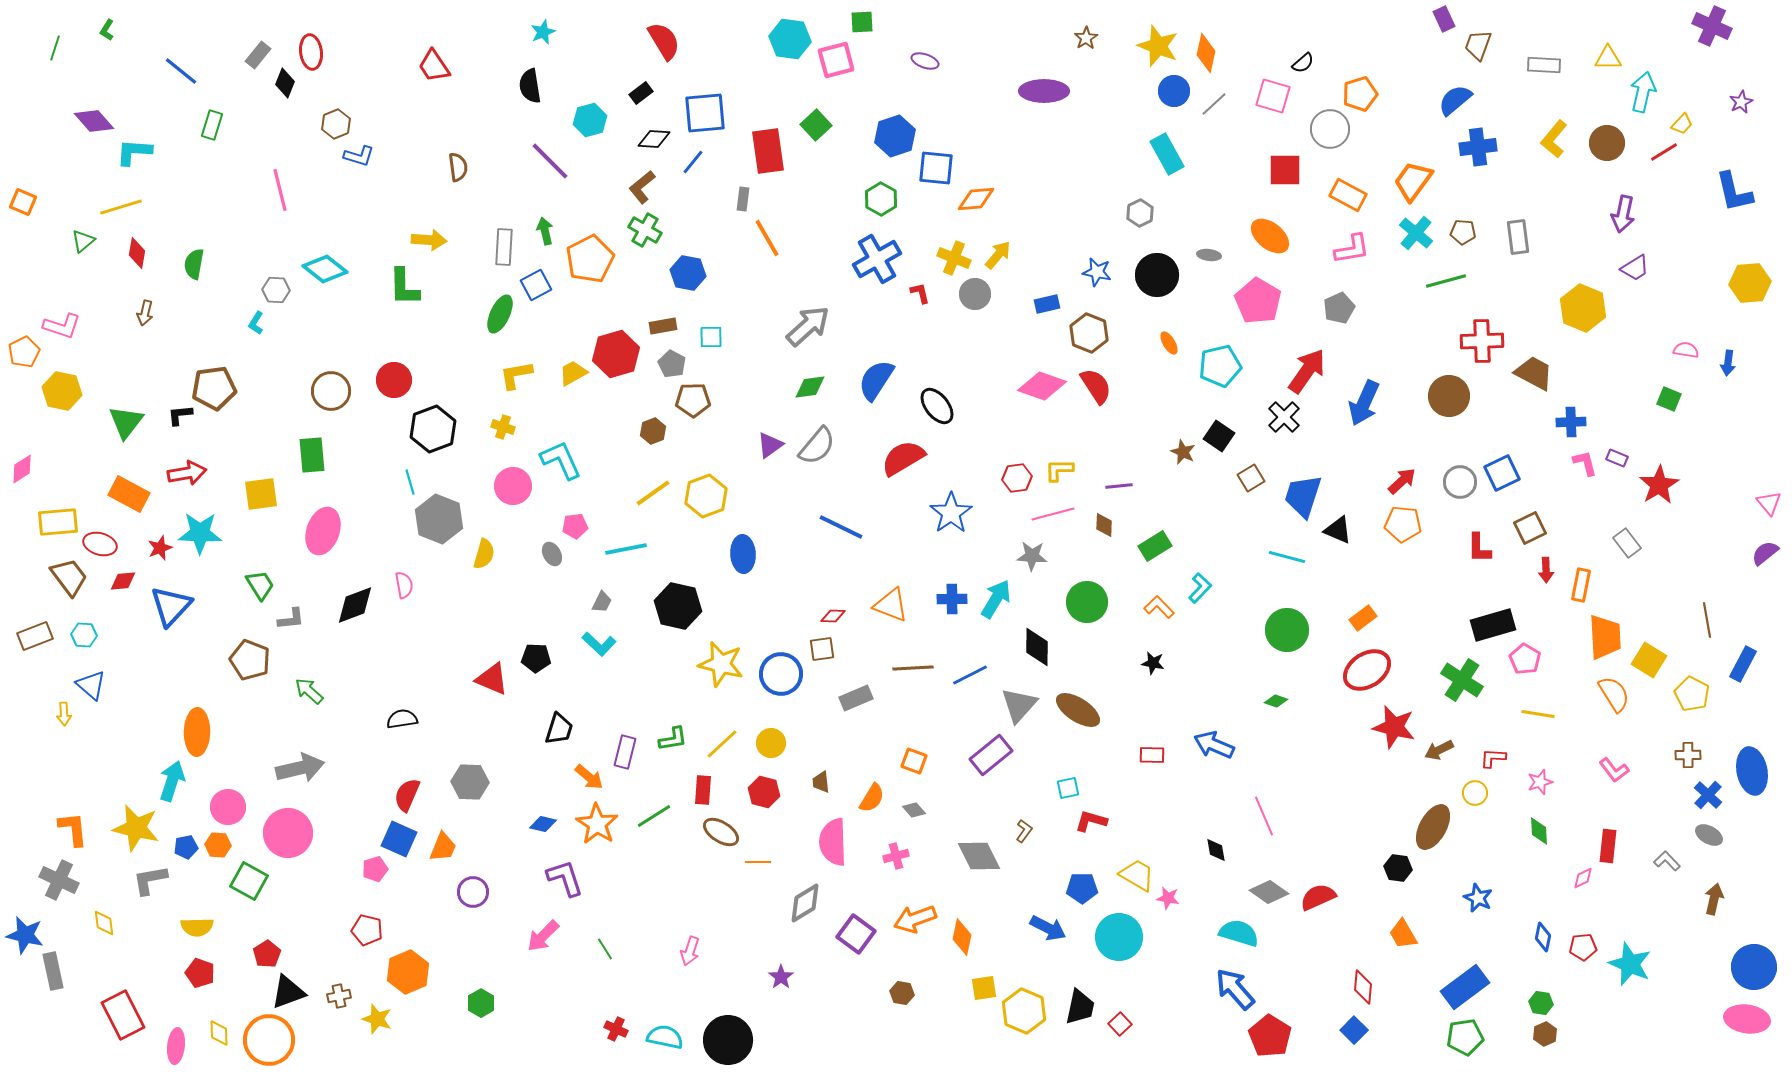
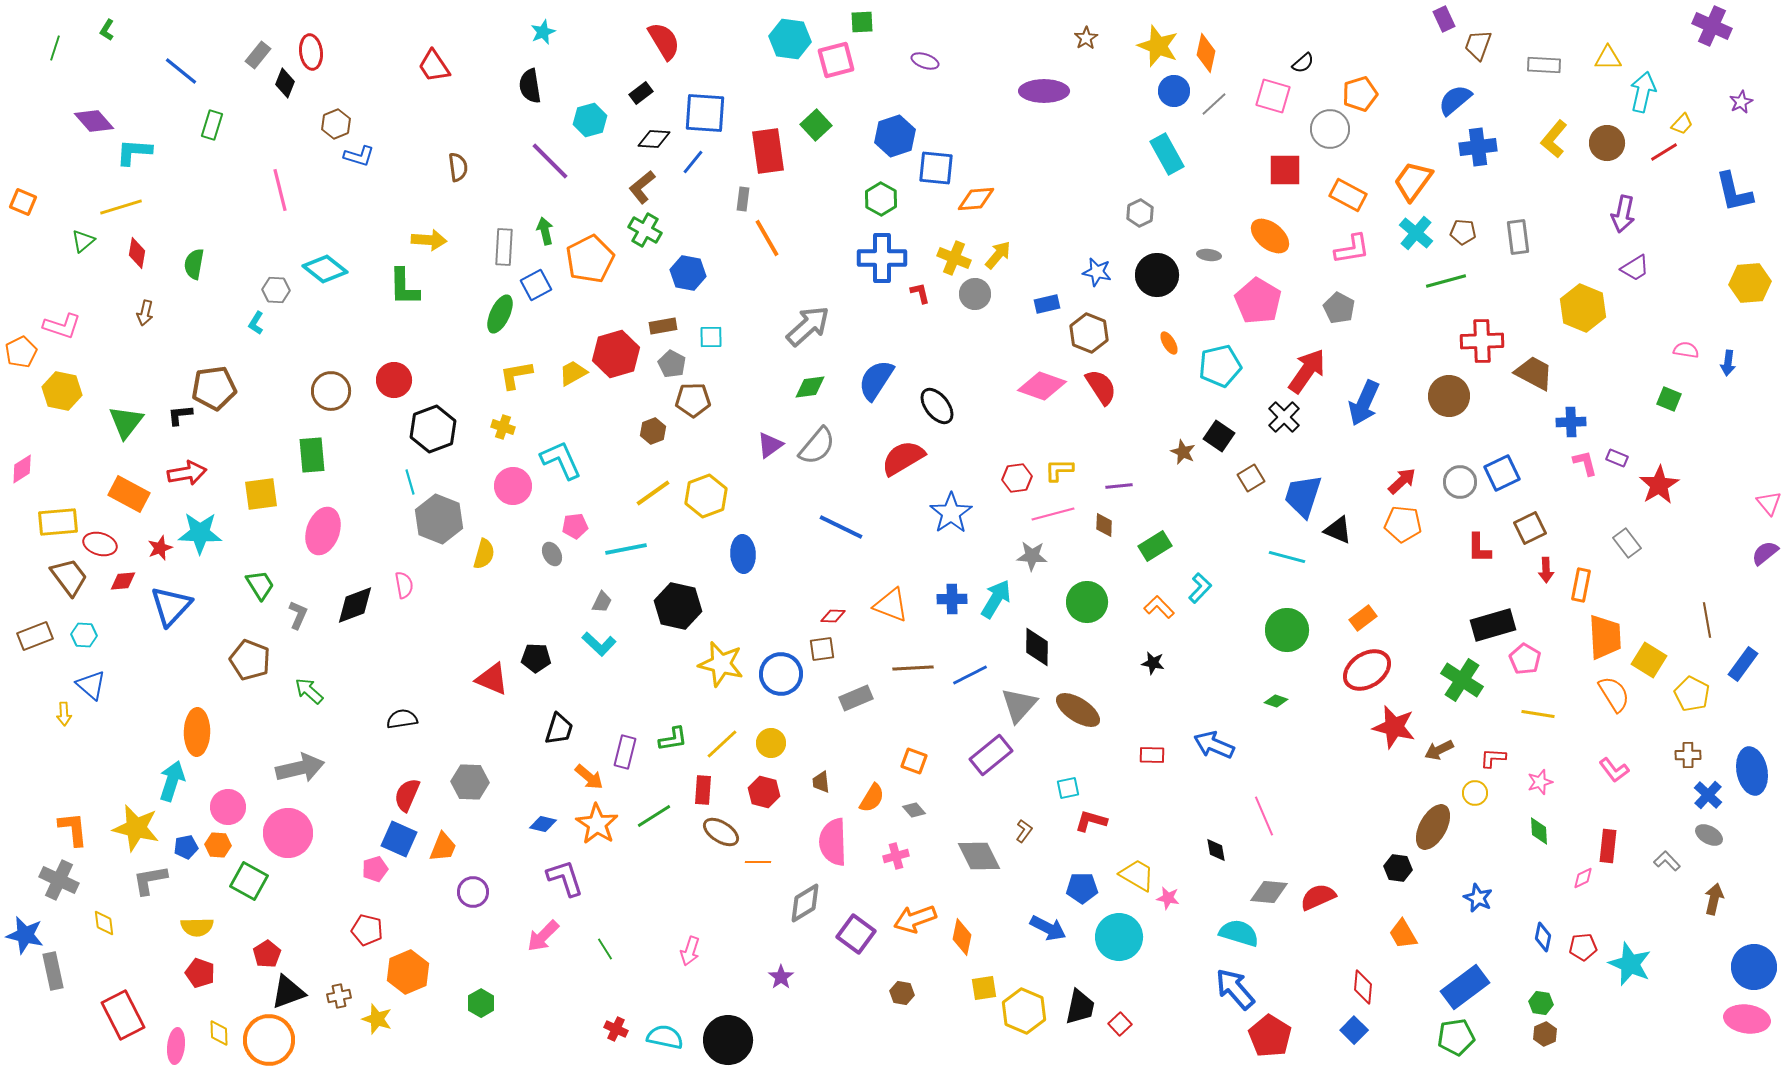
blue square at (705, 113): rotated 9 degrees clockwise
blue cross at (877, 259): moved 5 px right, 1 px up; rotated 30 degrees clockwise
gray pentagon at (1339, 308): rotated 20 degrees counterclockwise
orange pentagon at (24, 352): moved 3 px left
red semicircle at (1096, 386): moved 5 px right, 1 px down
gray L-shape at (291, 619): moved 7 px right, 4 px up; rotated 60 degrees counterclockwise
blue rectangle at (1743, 664): rotated 8 degrees clockwise
gray diamond at (1269, 892): rotated 30 degrees counterclockwise
green pentagon at (1465, 1037): moved 9 px left
